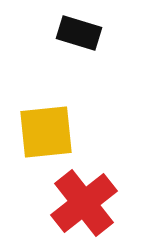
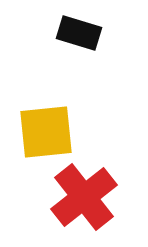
red cross: moved 6 px up
